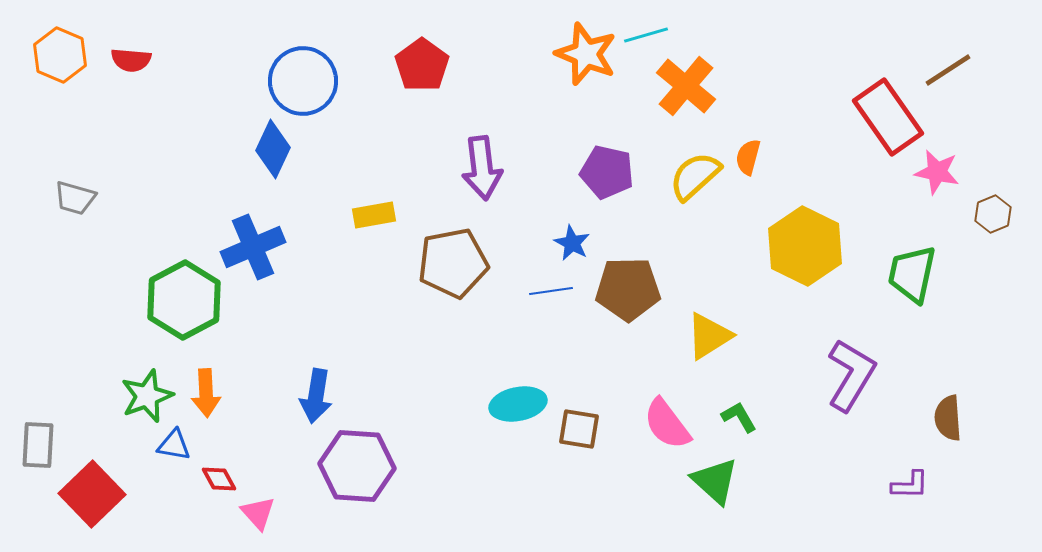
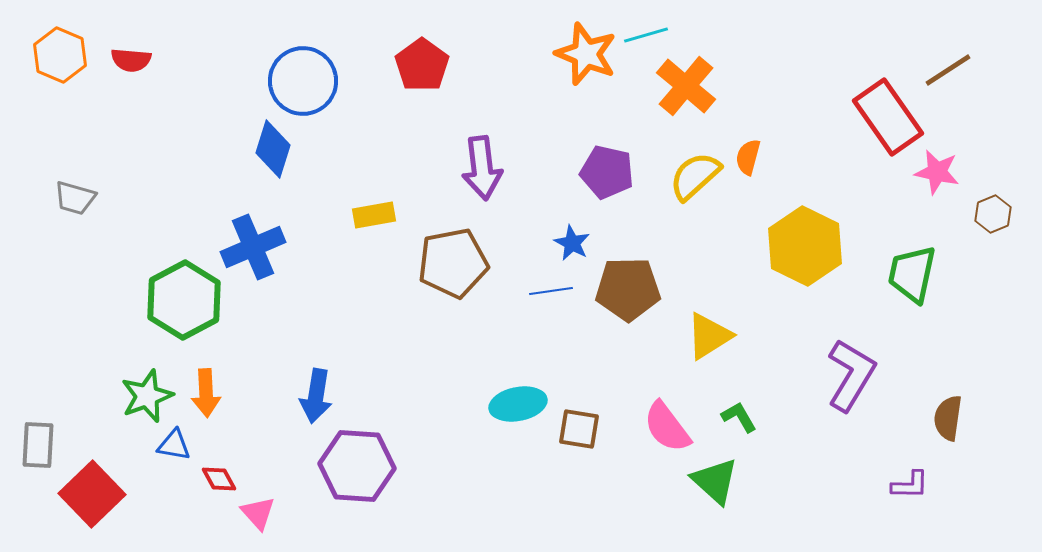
blue diamond at (273, 149): rotated 8 degrees counterclockwise
brown semicircle at (948, 418): rotated 12 degrees clockwise
pink semicircle at (667, 424): moved 3 px down
